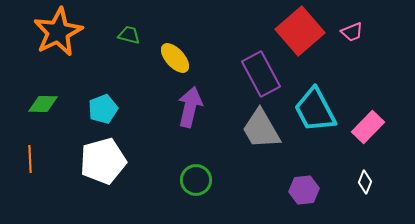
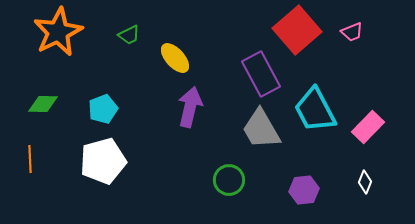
red square: moved 3 px left, 1 px up
green trapezoid: rotated 140 degrees clockwise
green circle: moved 33 px right
